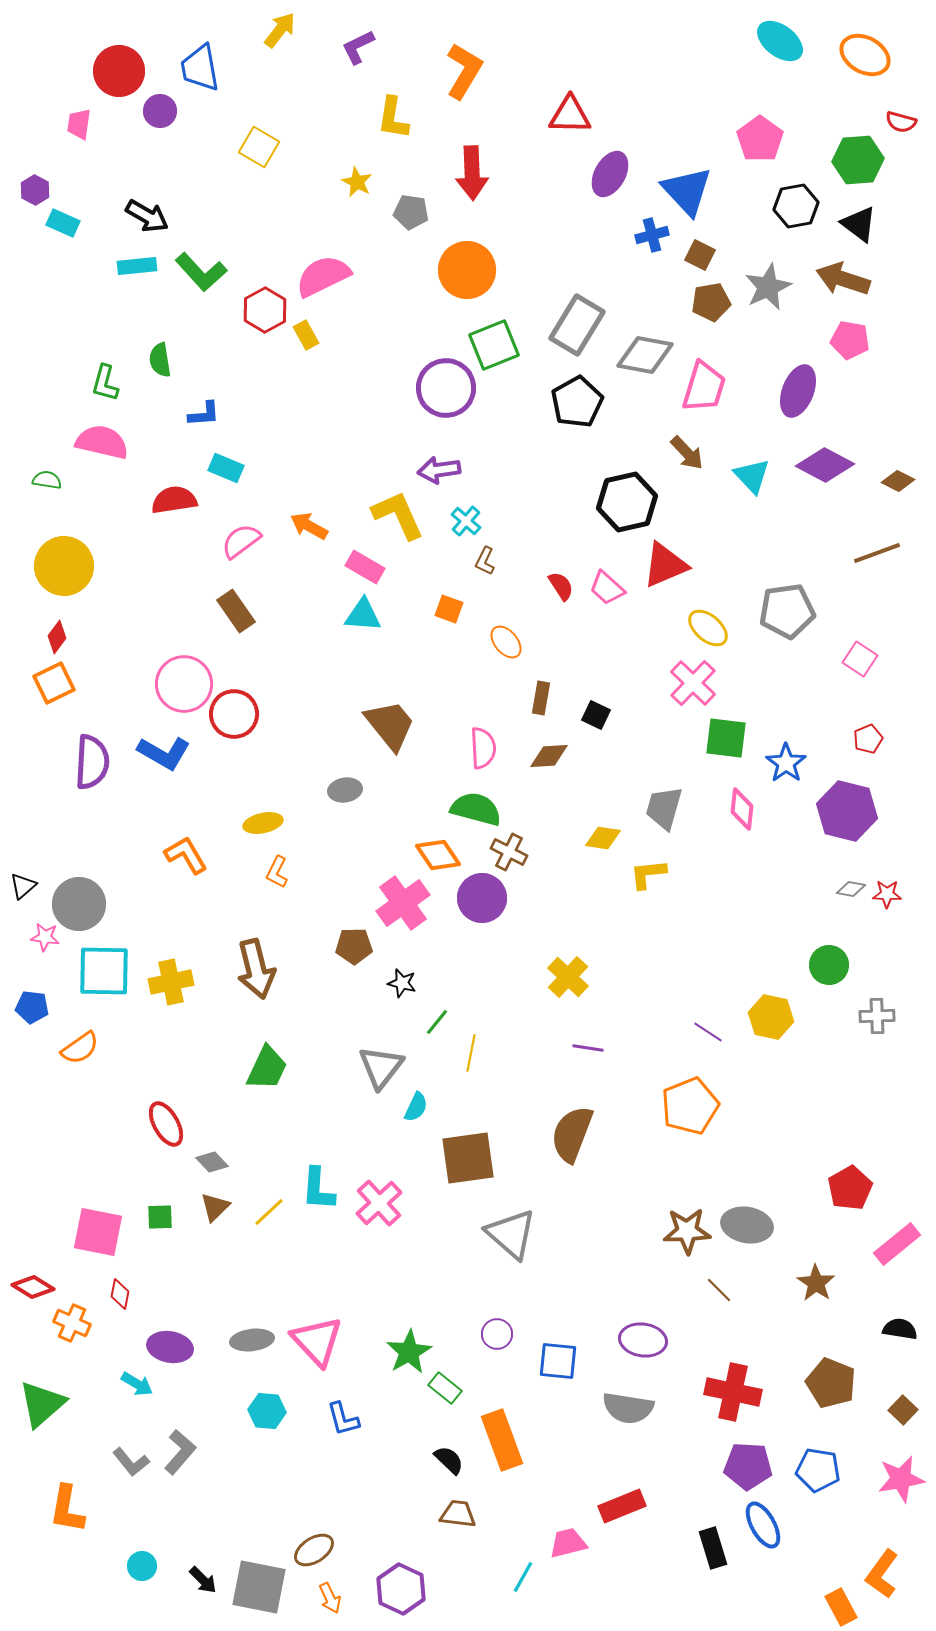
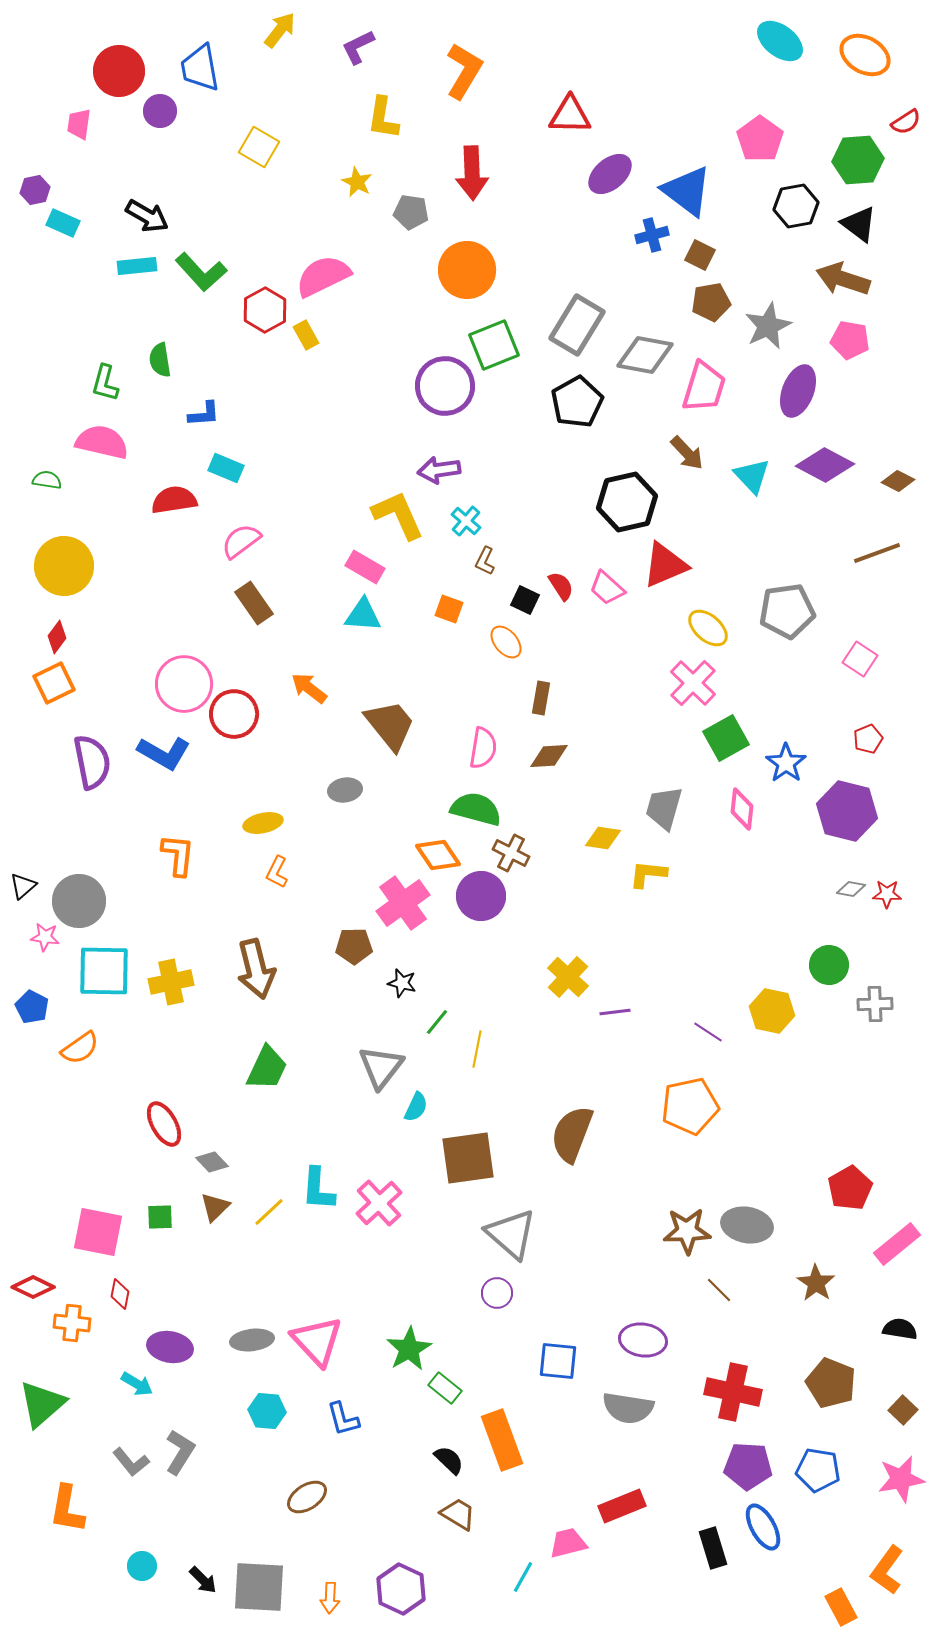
yellow L-shape at (393, 118): moved 10 px left
red semicircle at (901, 122): moved 5 px right; rotated 48 degrees counterclockwise
purple ellipse at (610, 174): rotated 21 degrees clockwise
purple hexagon at (35, 190): rotated 20 degrees clockwise
blue triangle at (687, 191): rotated 10 degrees counterclockwise
gray star at (768, 287): moved 39 px down
purple circle at (446, 388): moved 1 px left, 2 px up
orange arrow at (309, 526): moved 162 px down; rotated 9 degrees clockwise
brown rectangle at (236, 611): moved 18 px right, 8 px up
black square at (596, 715): moved 71 px left, 115 px up
green square at (726, 738): rotated 36 degrees counterclockwise
pink semicircle at (483, 748): rotated 12 degrees clockwise
purple semicircle at (92, 762): rotated 14 degrees counterclockwise
brown cross at (509, 852): moved 2 px right, 1 px down
orange L-shape at (186, 855): moved 8 px left; rotated 36 degrees clockwise
yellow L-shape at (648, 874): rotated 12 degrees clockwise
purple circle at (482, 898): moved 1 px left, 2 px up
gray circle at (79, 904): moved 3 px up
blue pentagon at (32, 1007): rotated 20 degrees clockwise
gray cross at (877, 1016): moved 2 px left, 12 px up
yellow hexagon at (771, 1017): moved 1 px right, 6 px up
purple line at (588, 1048): moved 27 px right, 36 px up; rotated 16 degrees counterclockwise
yellow line at (471, 1053): moved 6 px right, 4 px up
orange pentagon at (690, 1106): rotated 10 degrees clockwise
red ellipse at (166, 1124): moved 2 px left
red diamond at (33, 1287): rotated 6 degrees counterclockwise
orange cross at (72, 1323): rotated 18 degrees counterclockwise
purple circle at (497, 1334): moved 41 px up
green star at (409, 1352): moved 3 px up
gray L-shape at (180, 1452): rotated 9 degrees counterclockwise
brown trapezoid at (458, 1514): rotated 24 degrees clockwise
blue ellipse at (763, 1525): moved 2 px down
brown ellipse at (314, 1550): moved 7 px left, 53 px up
orange L-shape at (882, 1574): moved 5 px right, 4 px up
gray square at (259, 1587): rotated 8 degrees counterclockwise
orange arrow at (330, 1598): rotated 28 degrees clockwise
